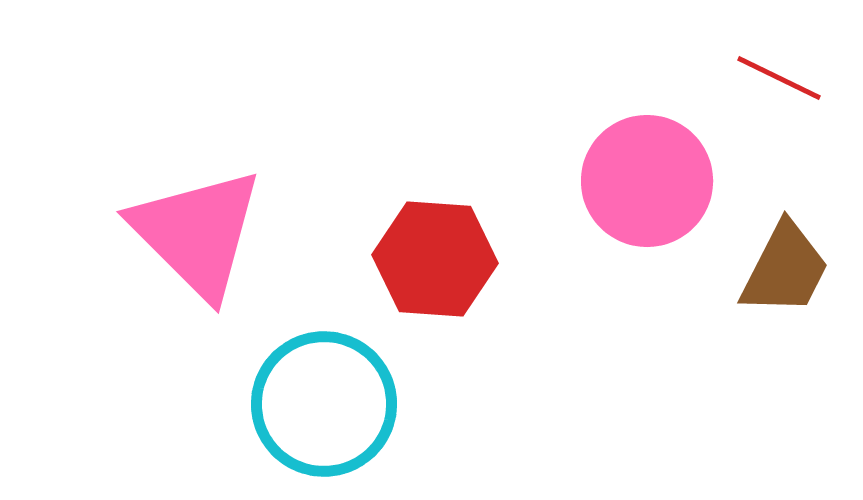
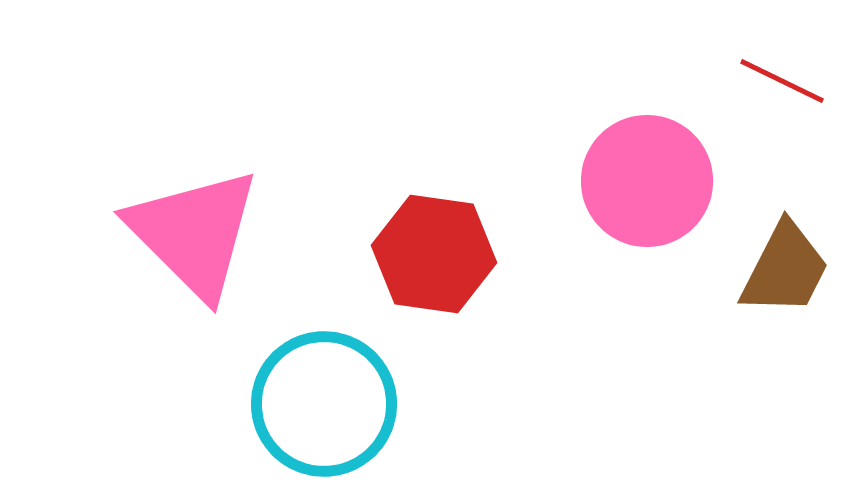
red line: moved 3 px right, 3 px down
pink triangle: moved 3 px left
red hexagon: moved 1 px left, 5 px up; rotated 4 degrees clockwise
